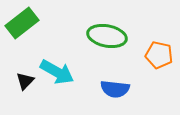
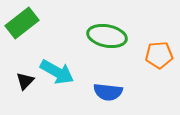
orange pentagon: rotated 16 degrees counterclockwise
blue semicircle: moved 7 px left, 3 px down
